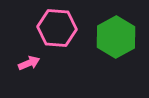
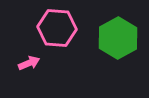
green hexagon: moved 2 px right, 1 px down
